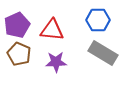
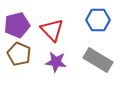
purple pentagon: rotated 10 degrees clockwise
red triangle: rotated 40 degrees clockwise
gray rectangle: moved 5 px left, 7 px down
purple star: rotated 10 degrees clockwise
